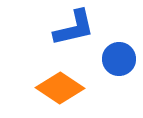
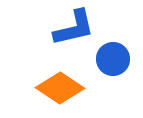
blue circle: moved 6 px left
